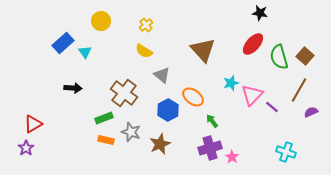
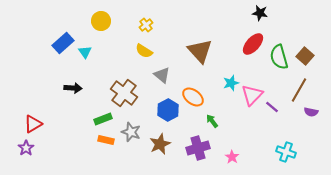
brown triangle: moved 3 px left, 1 px down
purple semicircle: rotated 144 degrees counterclockwise
green rectangle: moved 1 px left, 1 px down
purple cross: moved 12 px left
